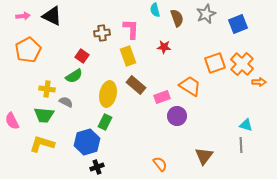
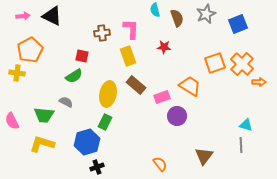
orange pentagon: moved 2 px right
red square: rotated 24 degrees counterclockwise
yellow cross: moved 30 px left, 16 px up
